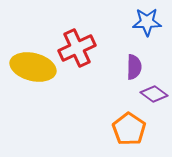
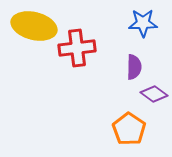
blue star: moved 4 px left, 1 px down
red cross: rotated 18 degrees clockwise
yellow ellipse: moved 1 px right, 41 px up
